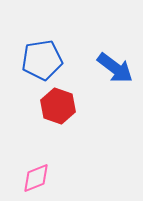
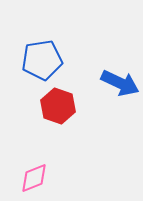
blue arrow: moved 5 px right, 15 px down; rotated 12 degrees counterclockwise
pink diamond: moved 2 px left
